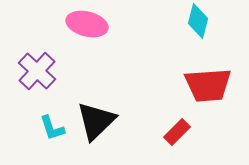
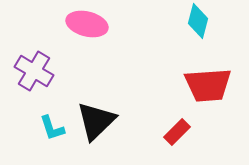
purple cross: moved 3 px left; rotated 12 degrees counterclockwise
